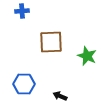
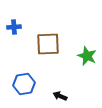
blue cross: moved 8 px left, 16 px down
brown square: moved 3 px left, 2 px down
blue hexagon: rotated 10 degrees counterclockwise
